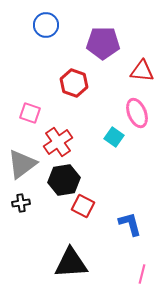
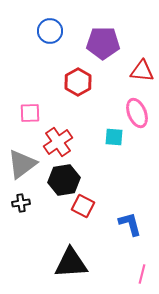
blue circle: moved 4 px right, 6 px down
red hexagon: moved 4 px right, 1 px up; rotated 12 degrees clockwise
pink square: rotated 20 degrees counterclockwise
cyan square: rotated 30 degrees counterclockwise
